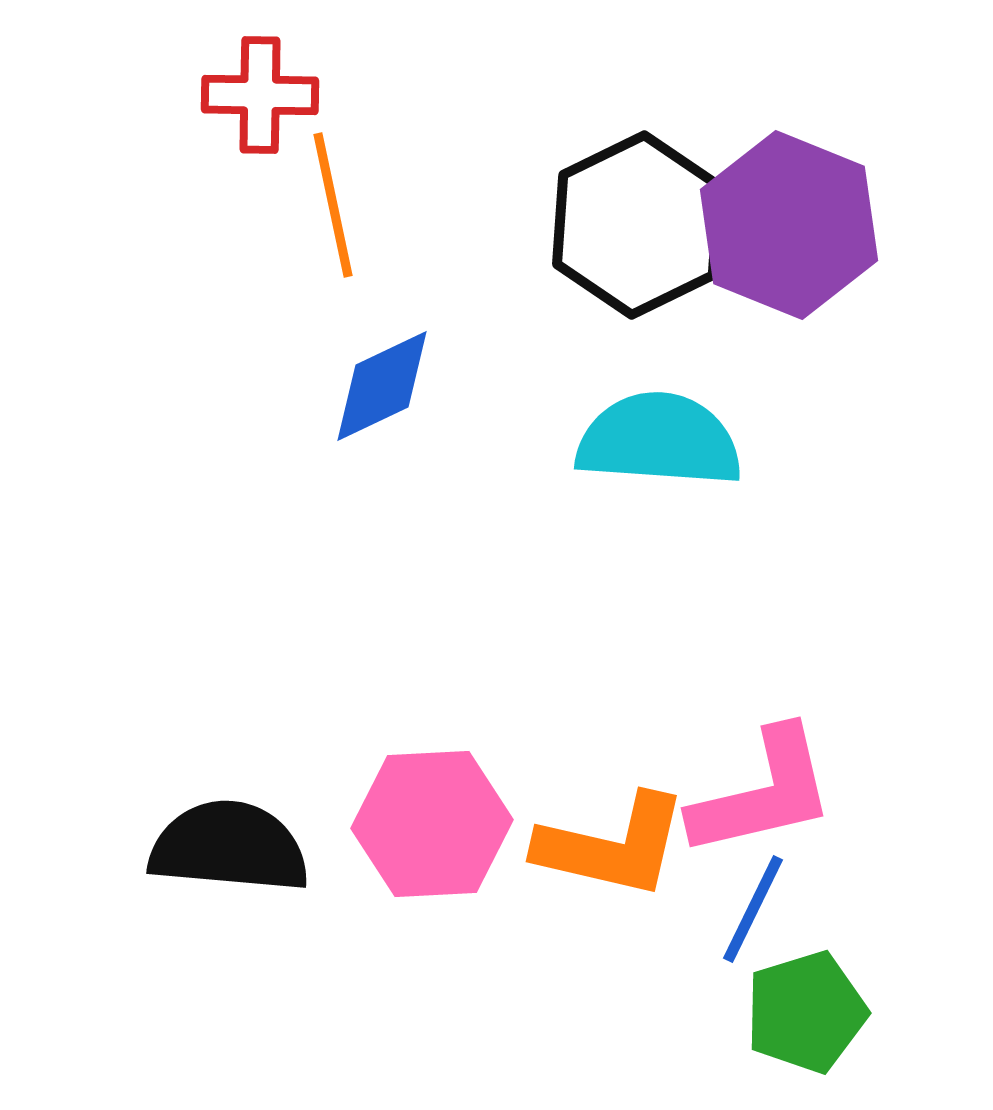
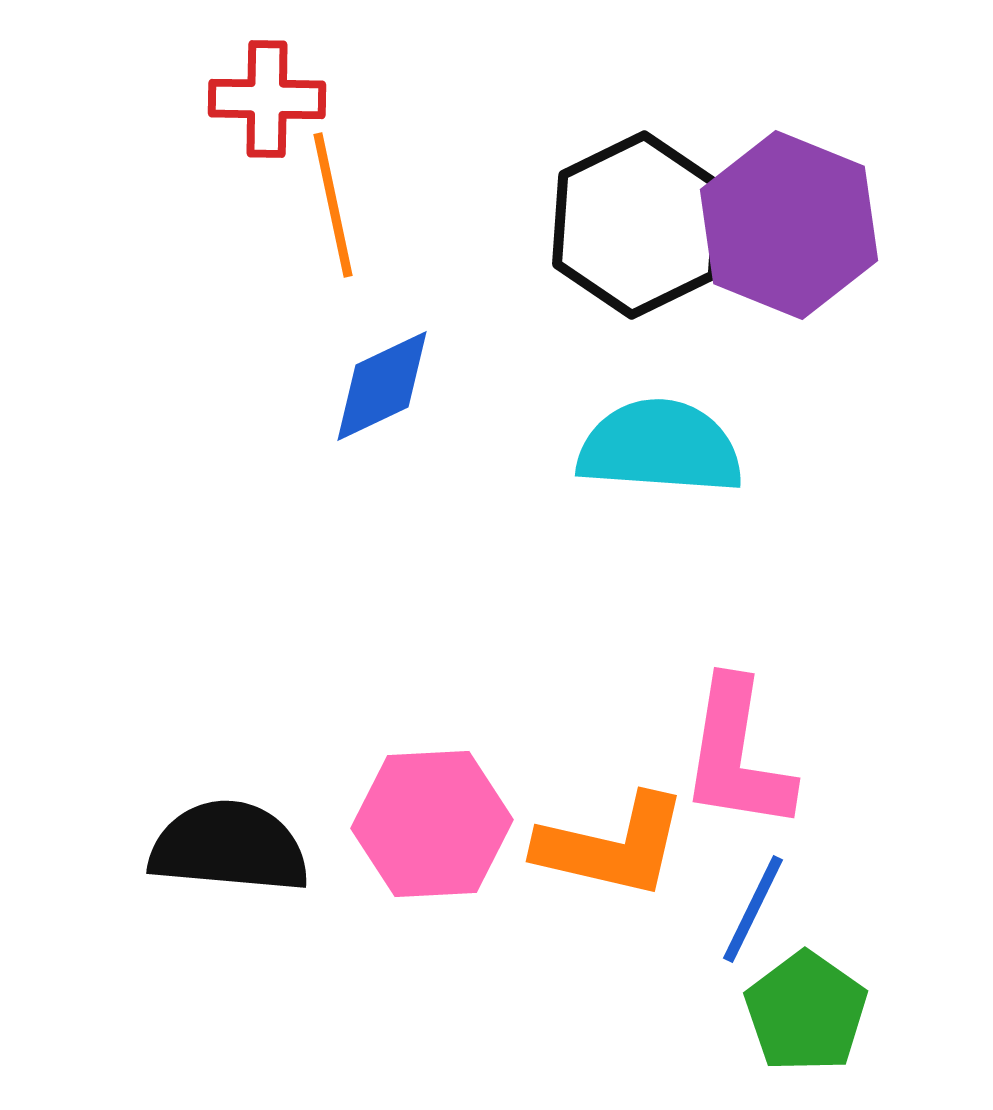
red cross: moved 7 px right, 4 px down
cyan semicircle: moved 1 px right, 7 px down
pink L-shape: moved 26 px left, 38 px up; rotated 112 degrees clockwise
green pentagon: rotated 20 degrees counterclockwise
